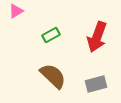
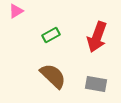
gray rectangle: rotated 25 degrees clockwise
